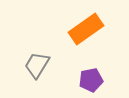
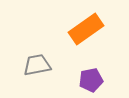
gray trapezoid: rotated 48 degrees clockwise
